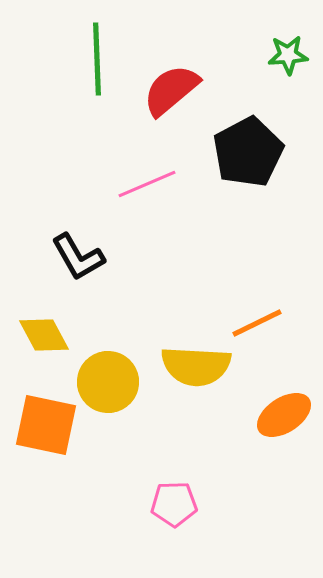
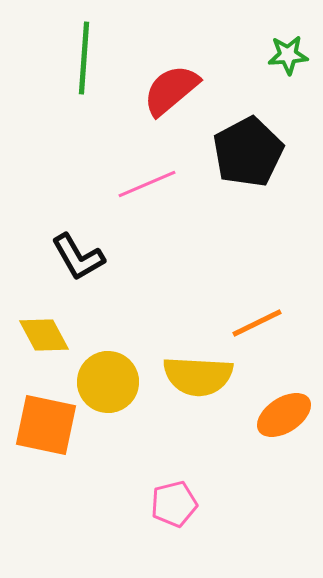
green line: moved 13 px left, 1 px up; rotated 6 degrees clockwise
yellow semicircle: moved 2 px right, 10 px down
pink pentagon: rotated 12 degrees counterclockwise
